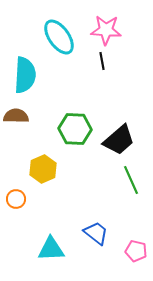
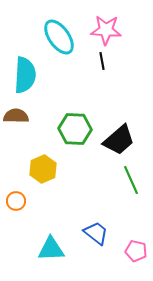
orange circle: moved 2 px down
